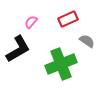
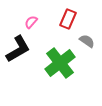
red rectangle: rotated 42 degrees counterclockwise
green cross: moved 1 px left, 1 px up; rotated 16 degrees counterclockwise
